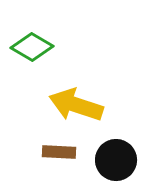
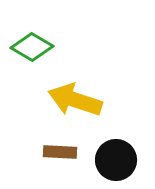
yellow arrow: moved 1 px left, 5 px up
brown rectangle: moved 1 px right
